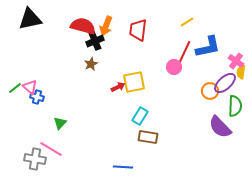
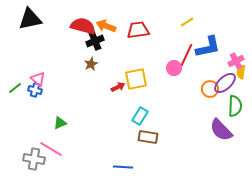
orange arrow: rotated 90 degrees clockwise
red trapezoid: rotated 75 degrees clockwise
red line: moved 2 px right, 3 px down
pink cross: rotated 28 degrees clockwise
pink circle: moved 1 px down
yellow square: moved 2 px right, 3 px up
pink triangle: moved 8 px right, 8 px up
orange circle: moved 2 px up
blue cross: moved 2 px left, 7 px up
green triangle: rotated 24 degrees clockwise
purple semicircle: moved 1 px right, 3 px down
gray cross: moved 1 px left
